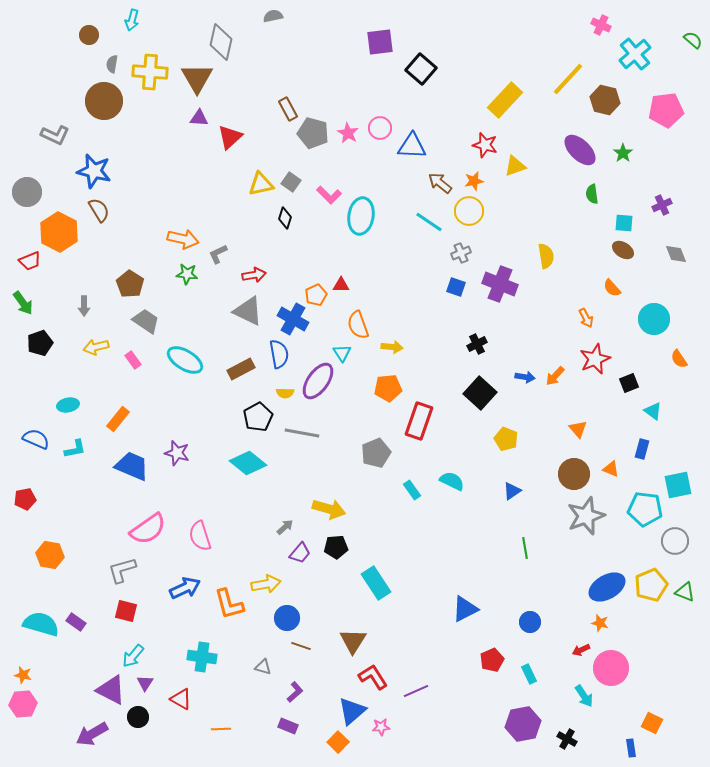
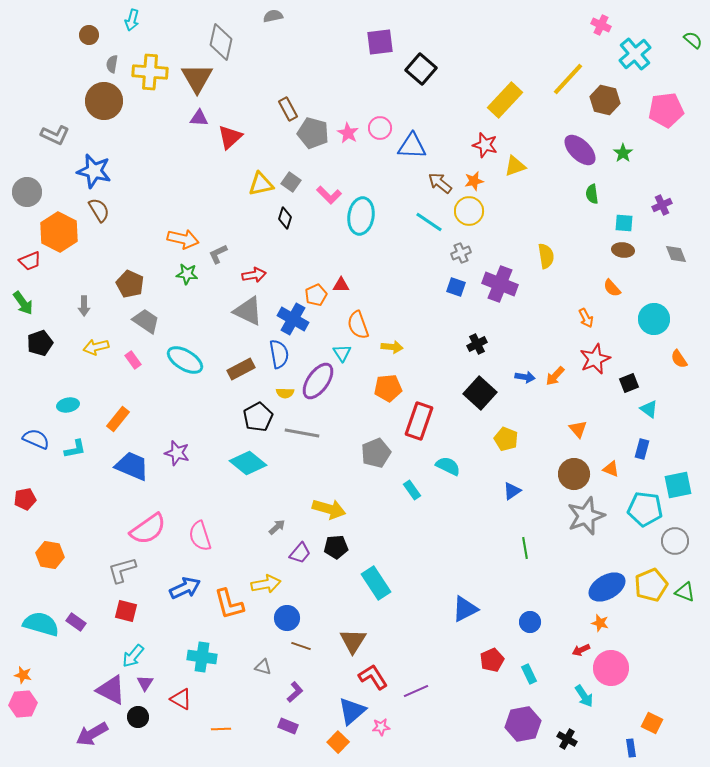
brown ellipse at (623, 250): rotated 25 degrees counterclockwise
brown pentagon at (130, 284): rotated 8 degrees counterclockwise
cyan triangle at (653, 411): moved 4 px left, 2 px up
cyan semicircle at (452, 481): moved 4 px left, 15 px up
gray arrow at (285, 527): moved 8 px left
